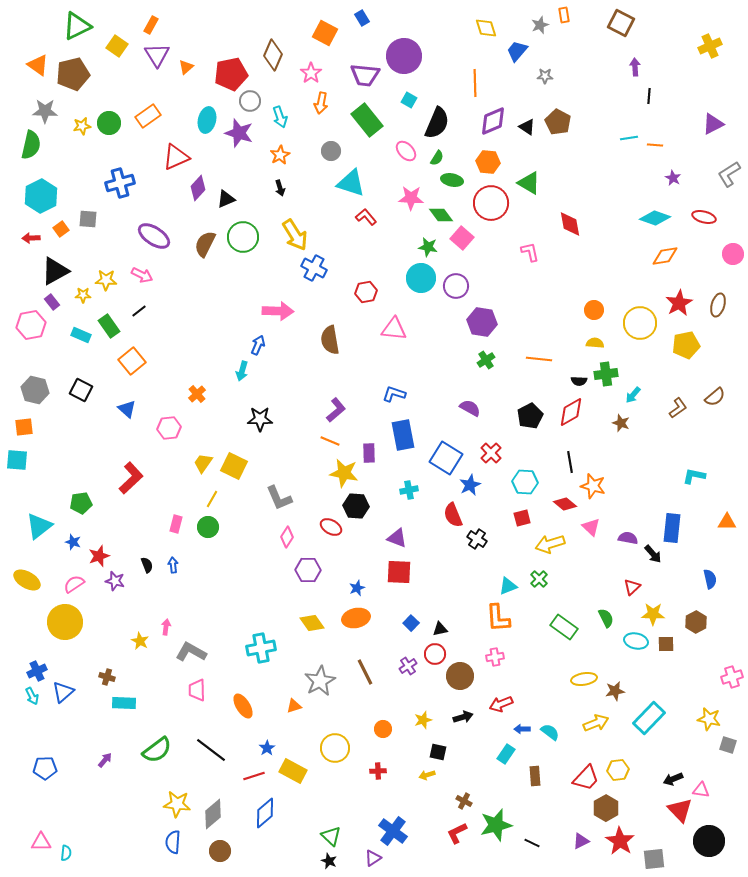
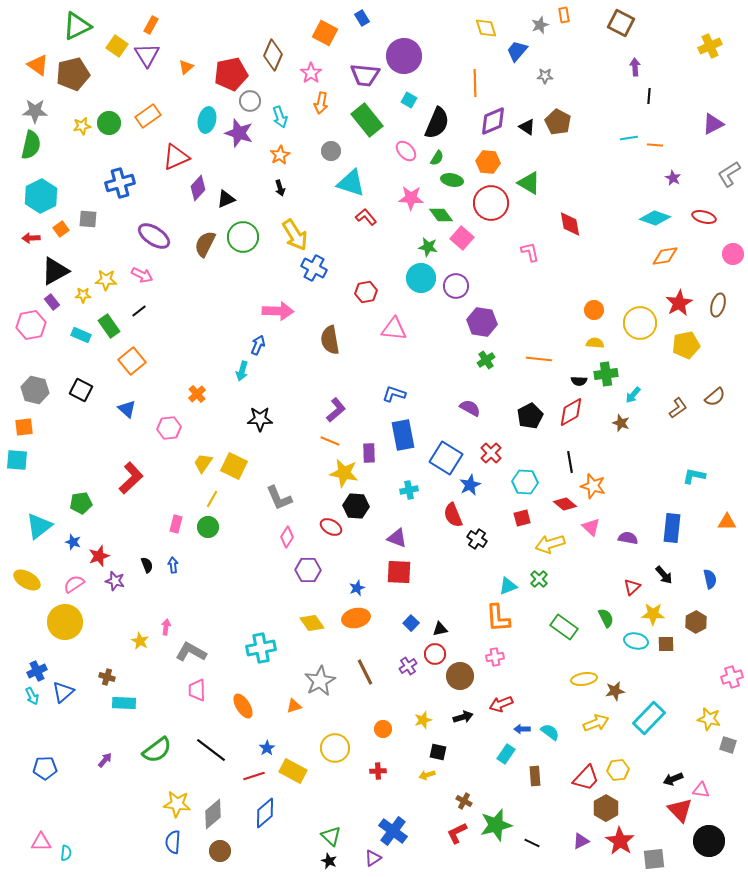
purple triangle at (157, 55): moved 10 px left
gray star at (45, 111): moved 10 px left
black arrow at (653, 554): moved 11 px right, 21 px down
